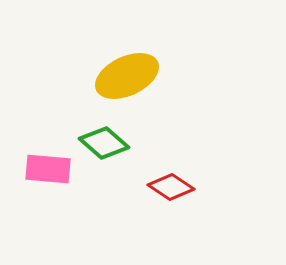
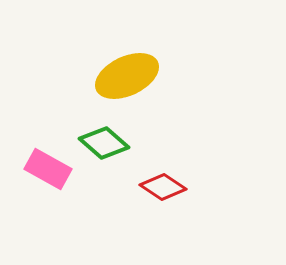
pink rectangle: rotated 24 degrees clockwise
red diamond: moved 8 px left
